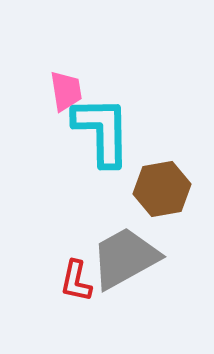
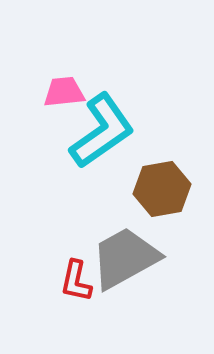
pink trapezoid: moved 2 px left, 1 px down; rotated 87 degrees counterclockwise
cyan L-shape: rotated 56 degrees clockwise
